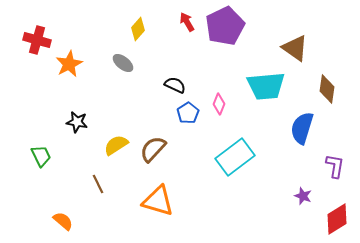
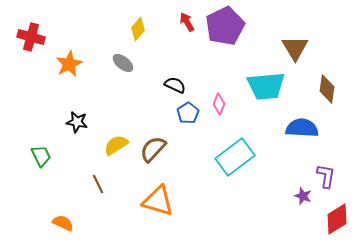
red cross: moved 6 px left, 3 px up
brown triangle: rotated 24 degrees clockwise
blue semicircle: rotated 76 degrees clockwise
purple L-shape: moved 9 px left, 10 px down
orange semicircle: moved 2 px down; rotated 15 degrees counterclockwise
